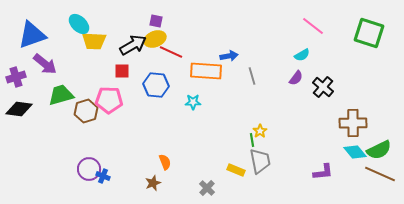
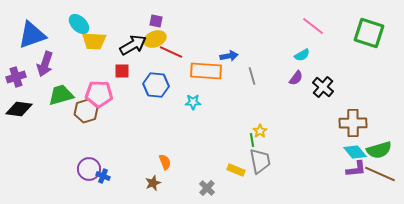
purple arrow: rotated 70 degrees clockwise
pink pentagon: moved 10 px left, 6 px up
green semicircle: rotated 10 degrees clockwise
purple L-shape: moved 33 px right, 3 px up
